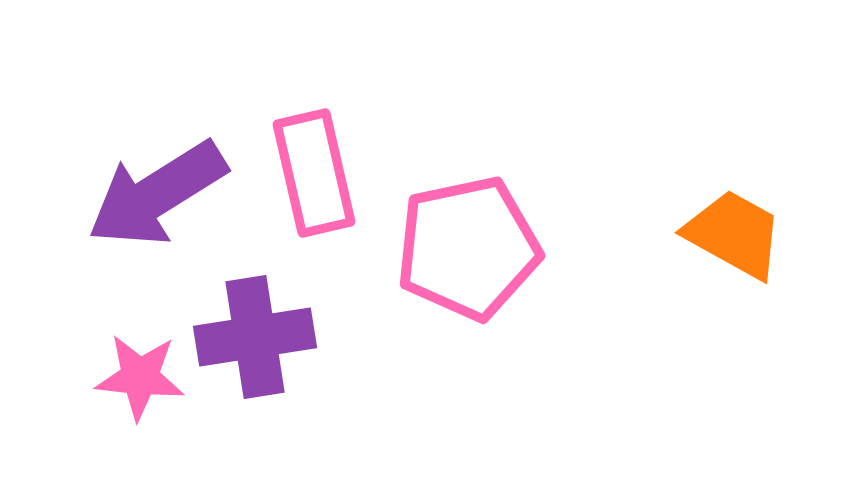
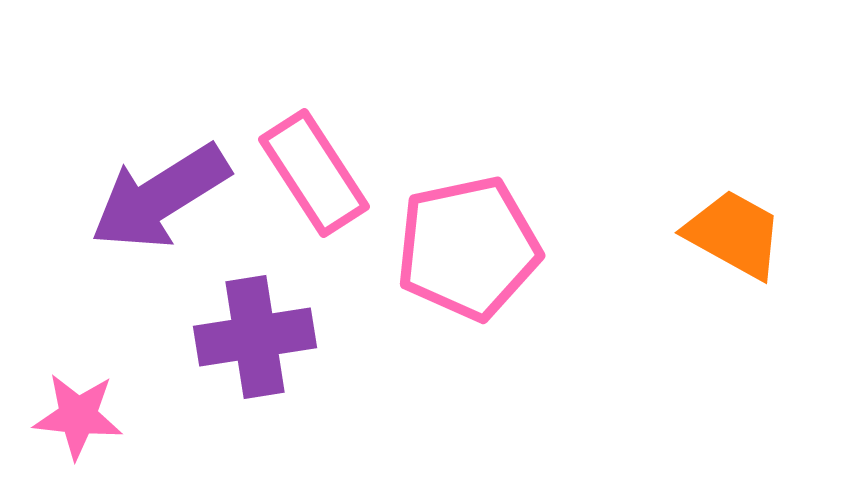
pink rectangle: rotated 20 degrees counterclockwise
purple arrow: moved 3 px right, 3 px down
pink star: moved 62 px left, 39 px down
